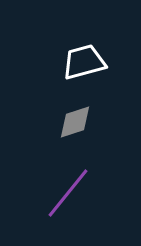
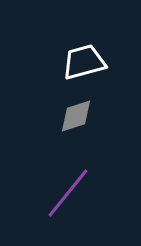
gray diamond: moved 1 px right, 6 px up
